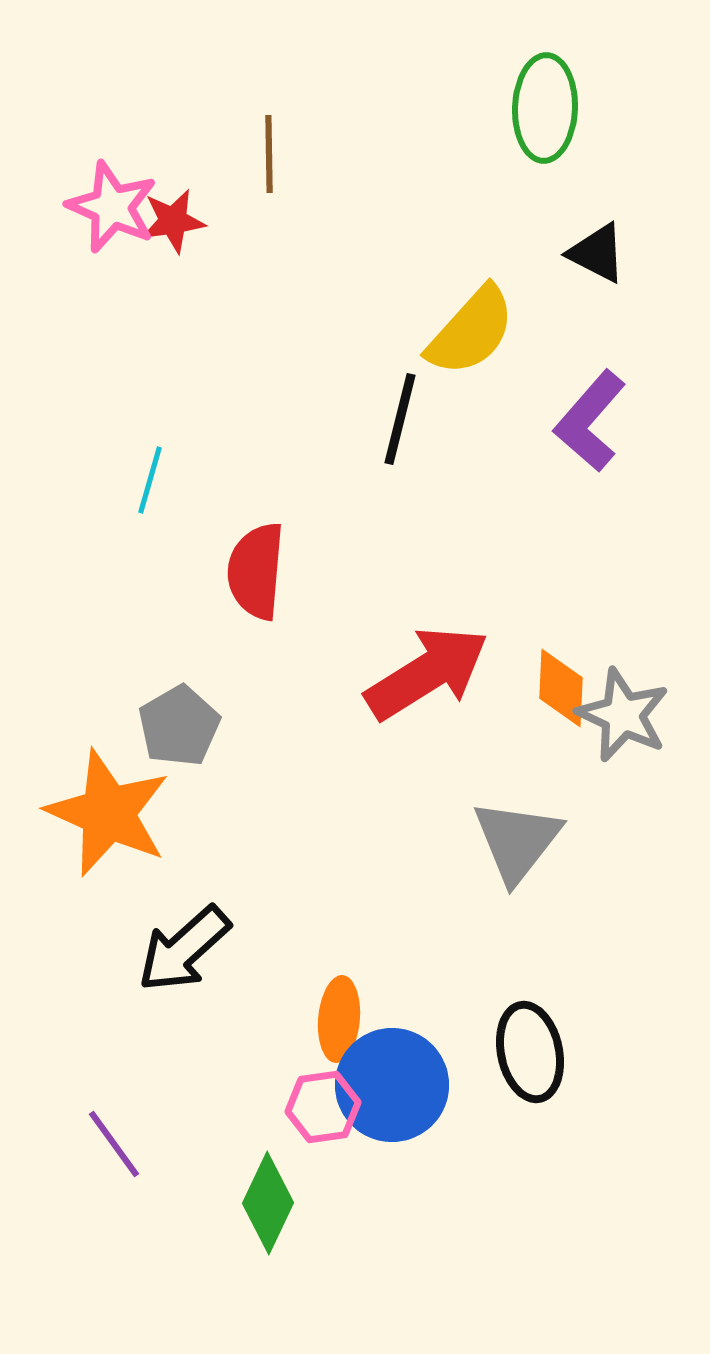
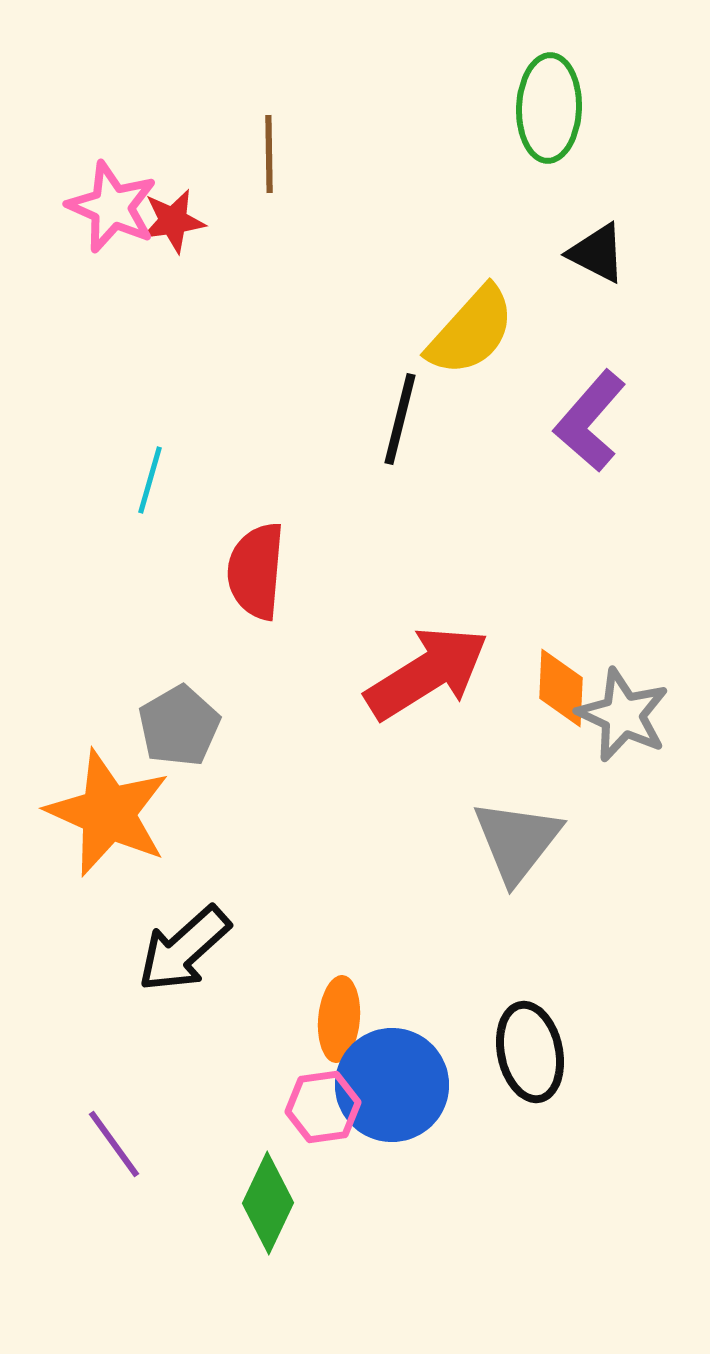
green ellipse: moved 4 px right
